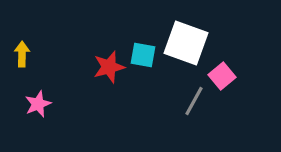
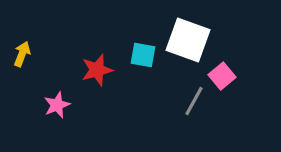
white square: moved 2 px right, 3 px up
yellow arrow: rotated 20 degrees clockwise
red star: moved 12 px left, 3 px down
pink star: moved 19 px right, 1 px down
